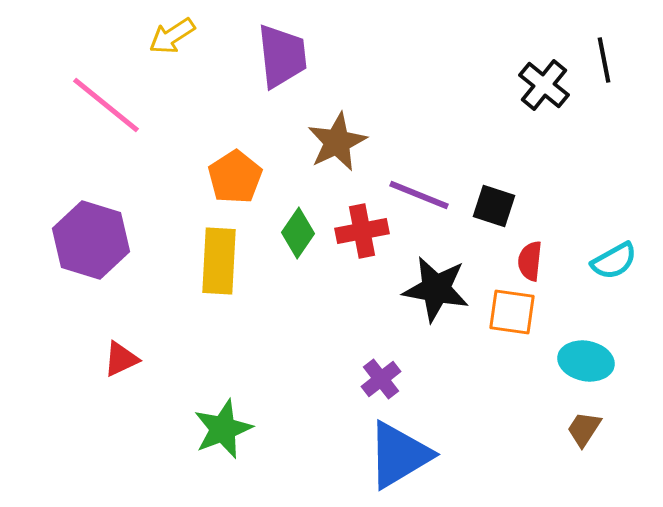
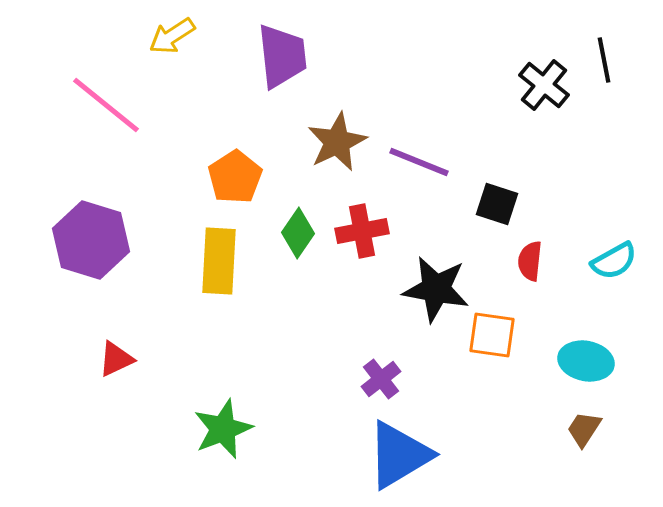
purple line: moved 33 px up
black square: moved 3 px right, 2 px up
orange square: moved 20 px left, 23 px down
red triangle: moved 5 px left
